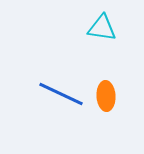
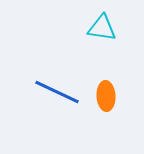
blue line: moved 4 px left, 2 px up
